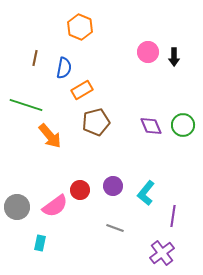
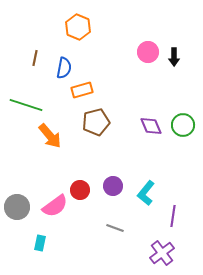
orange hexagon: moved 2 px left
orange rectangle: rotated 15 degrees clockwise
